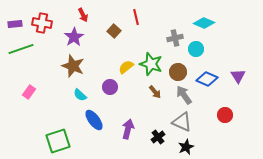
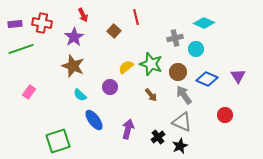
brown arrow: moved 4 px left, 3 px down
black star: moved 6 px left, 1 px up
